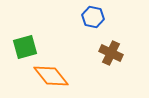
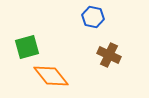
green square: moved 2 px right
brown cross: moved 2 px left, 2 px down
